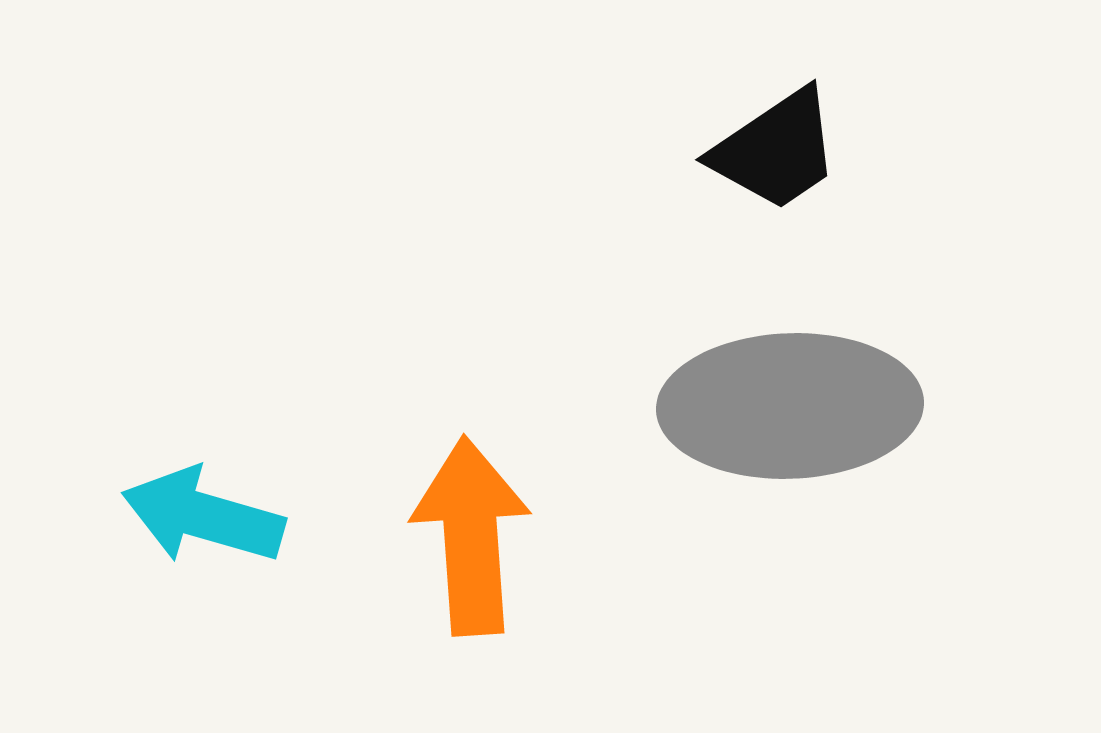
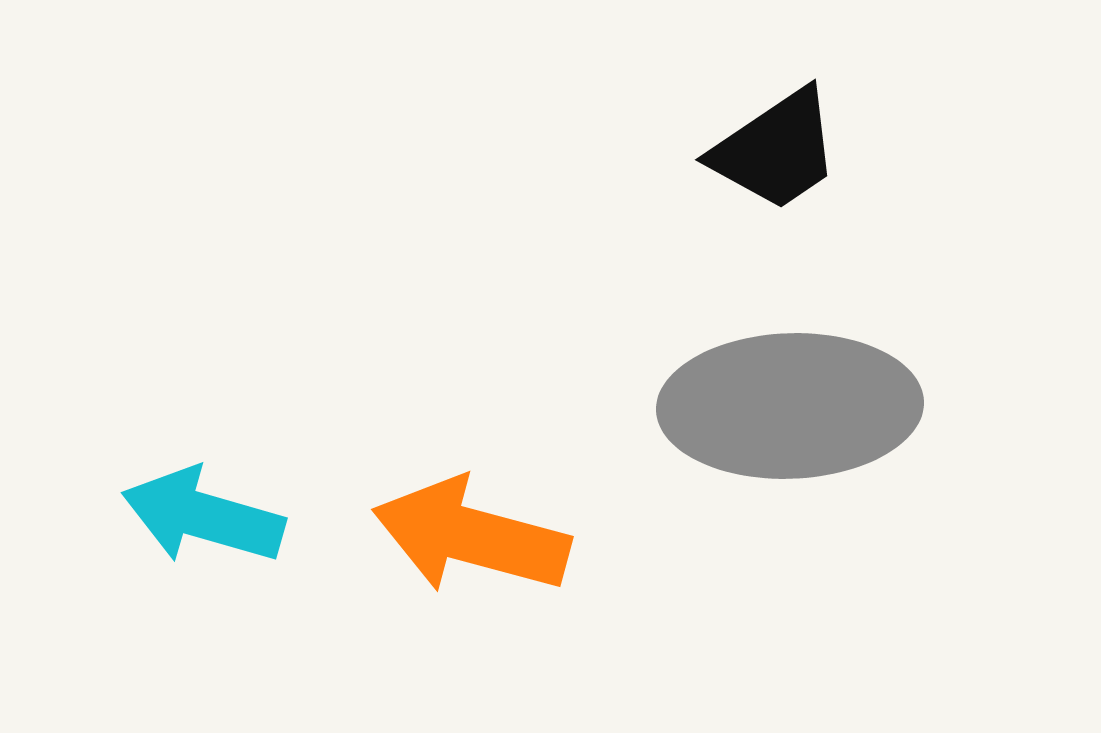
orange arrow: rotated 71 degrees counterclockwise
